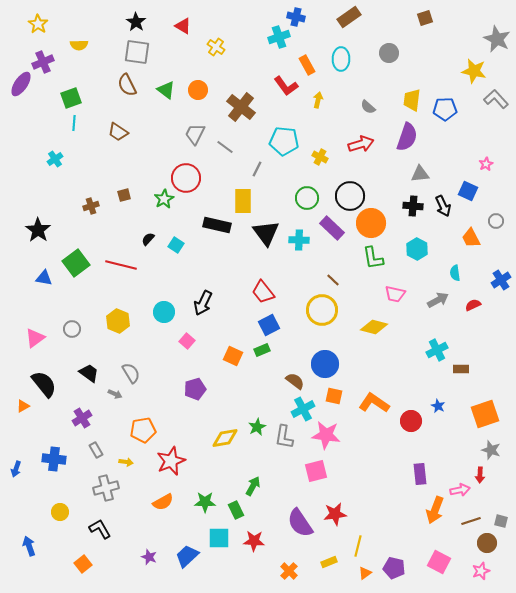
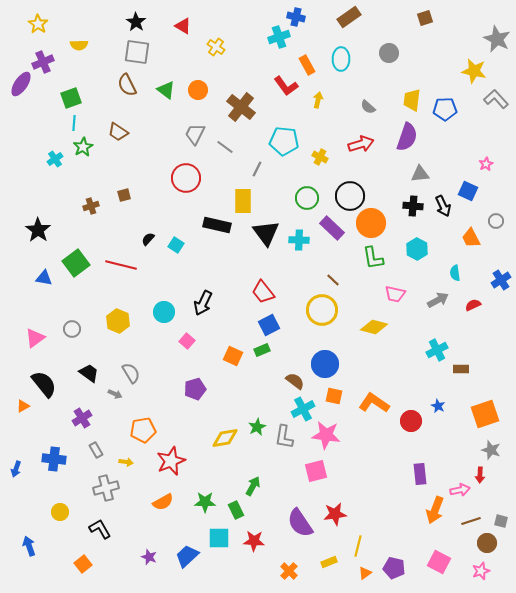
green star at (164, 199): moved 81 px left, 52 px up
